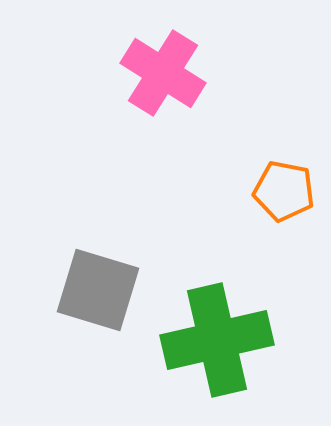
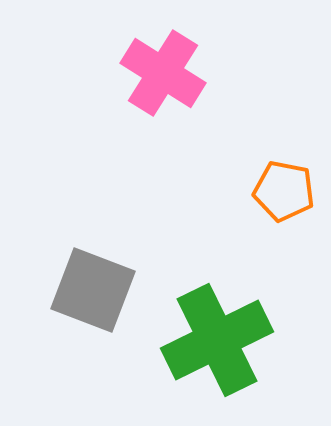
gray square: moved 5 px left; rotated 4 degrees clockwise
green cross: rotated 13 degrees counterclockwise
